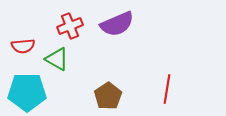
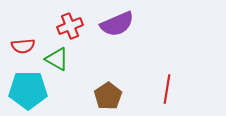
cyan pentagon: moved 1 px right, 2 px up
